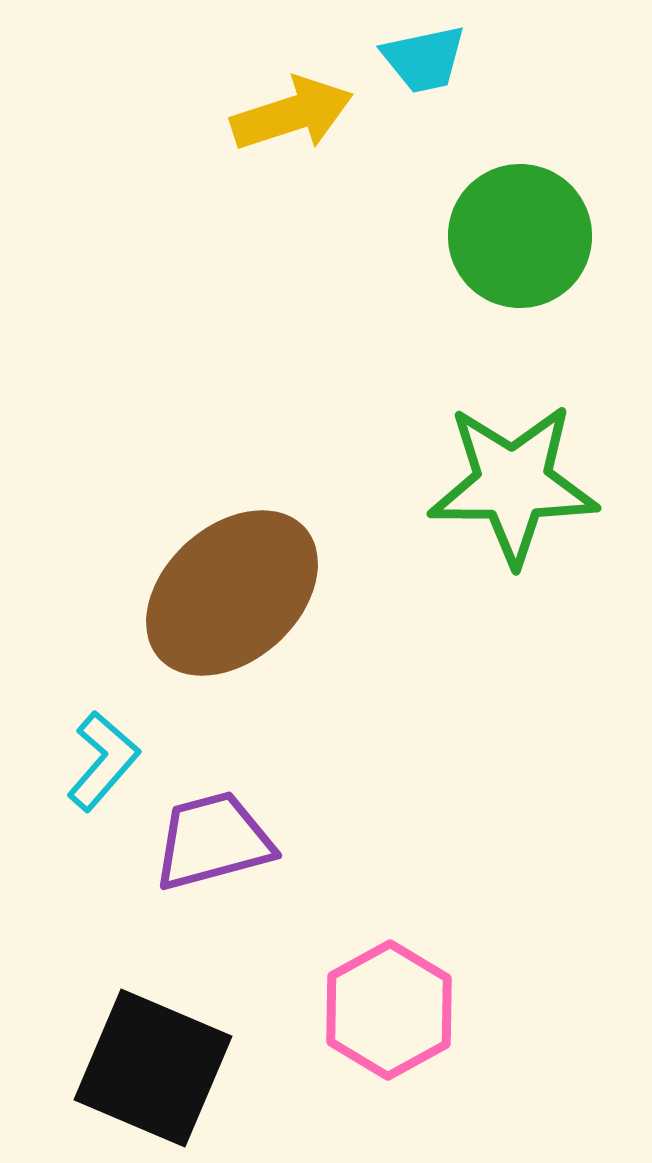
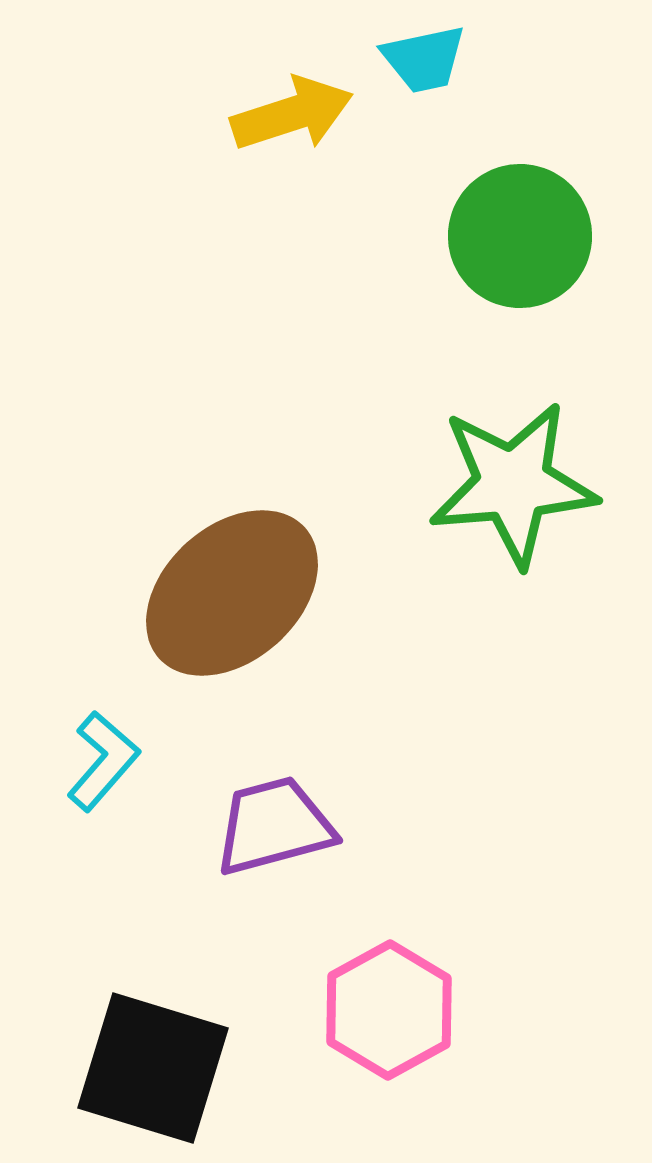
green star: rotated 5 degrees counterclockwise
purple trapezoid: moved 61 px right, 15 px up
black square: rotated 6 degrees counterclockwise
